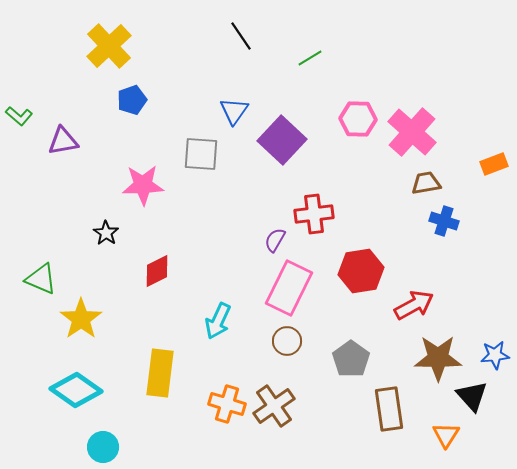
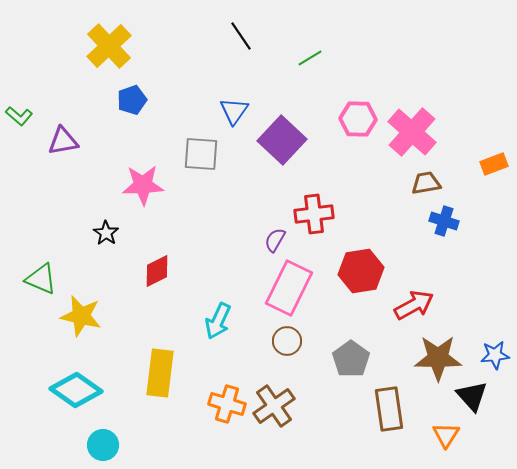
yellow star: moved 3 px up; rotated 24 degrees counterclockwise
cyan circle: moved 2 px up
